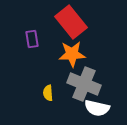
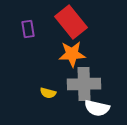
purple rectangle: moved 4 px left, 10 px up
gray cross: rotated 24 degrees counterclockwise
yellow semicircle: rotated 70 degrees counterclockwise
